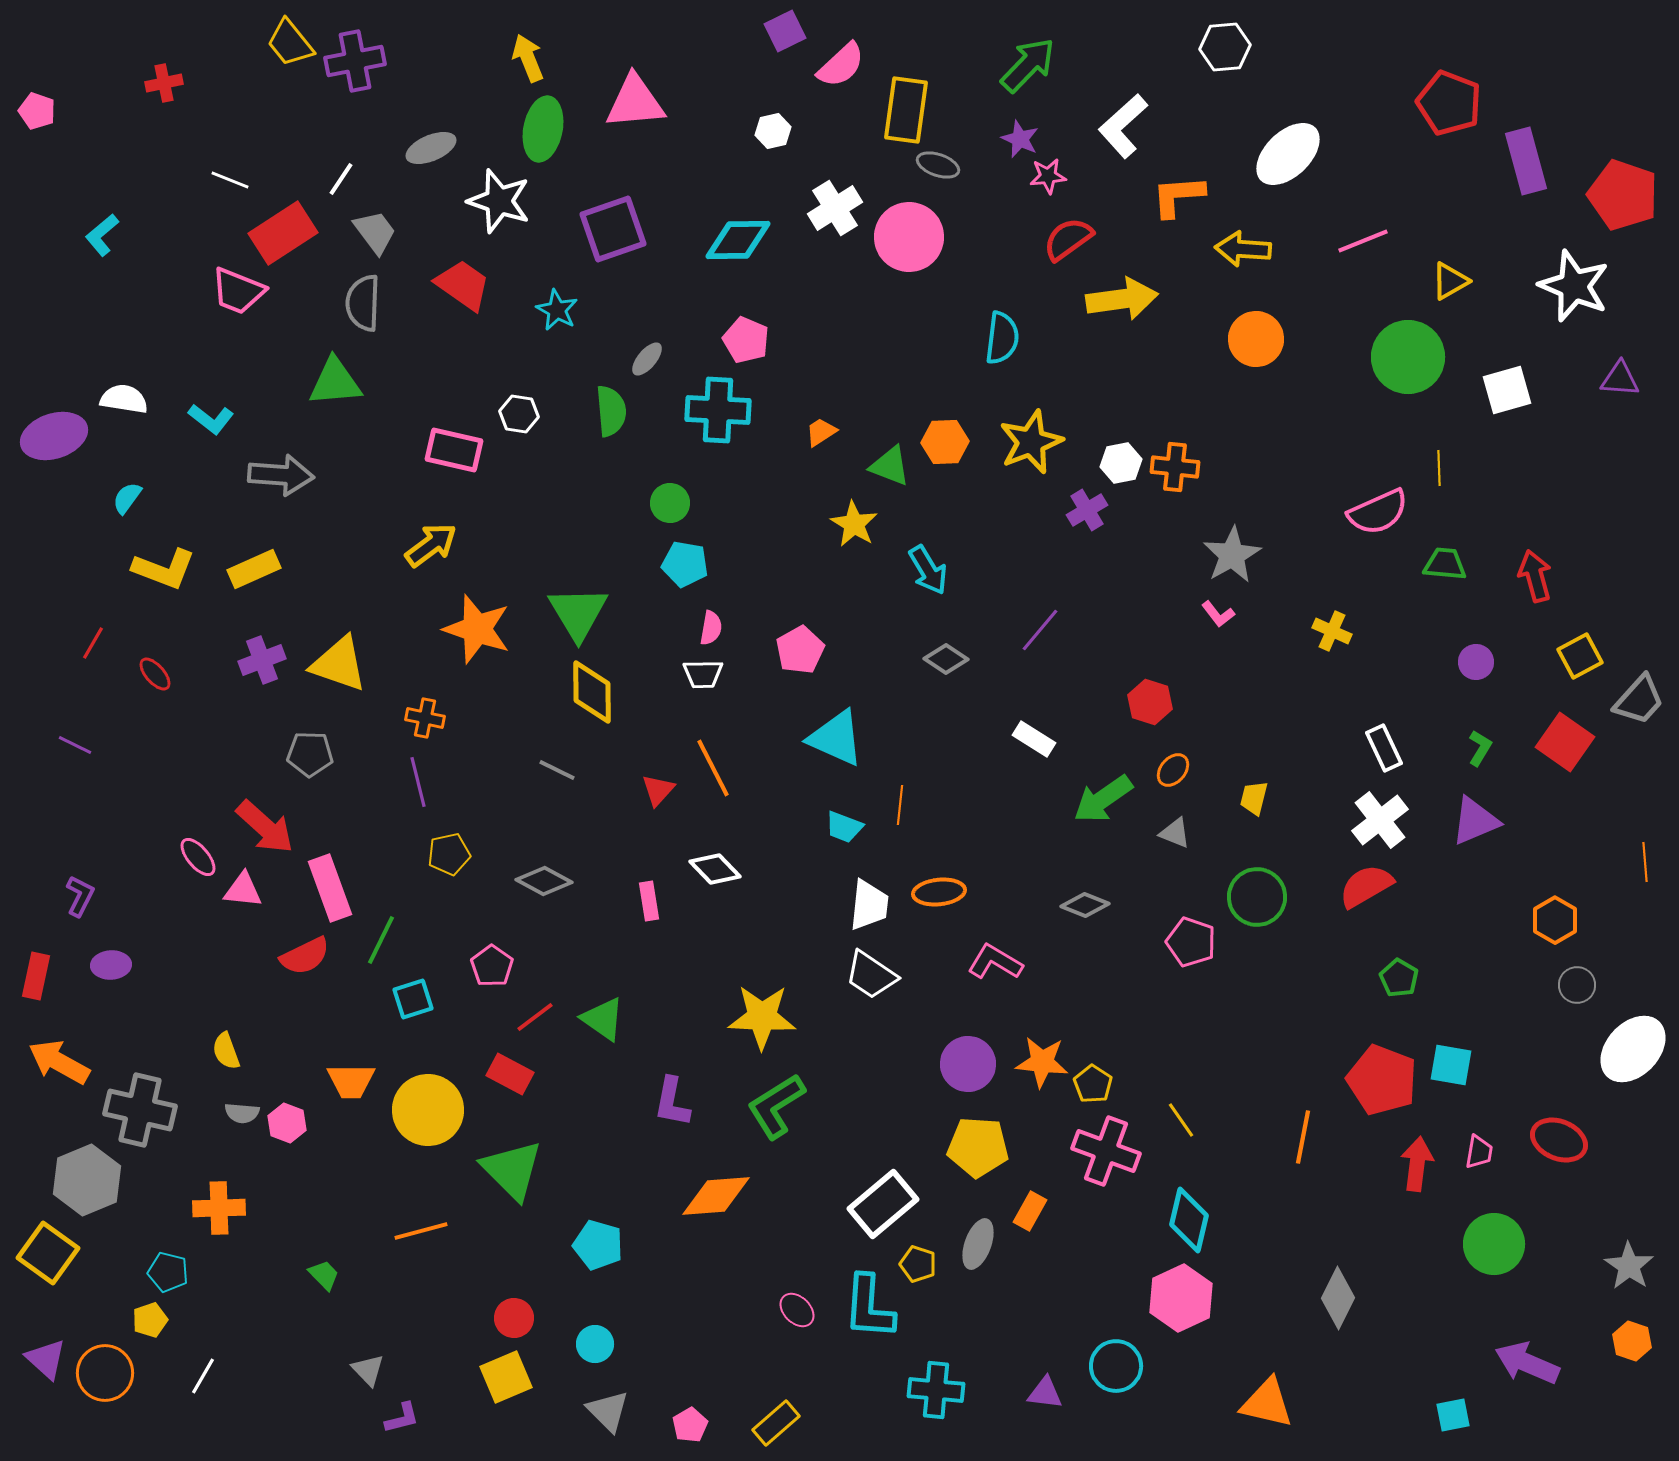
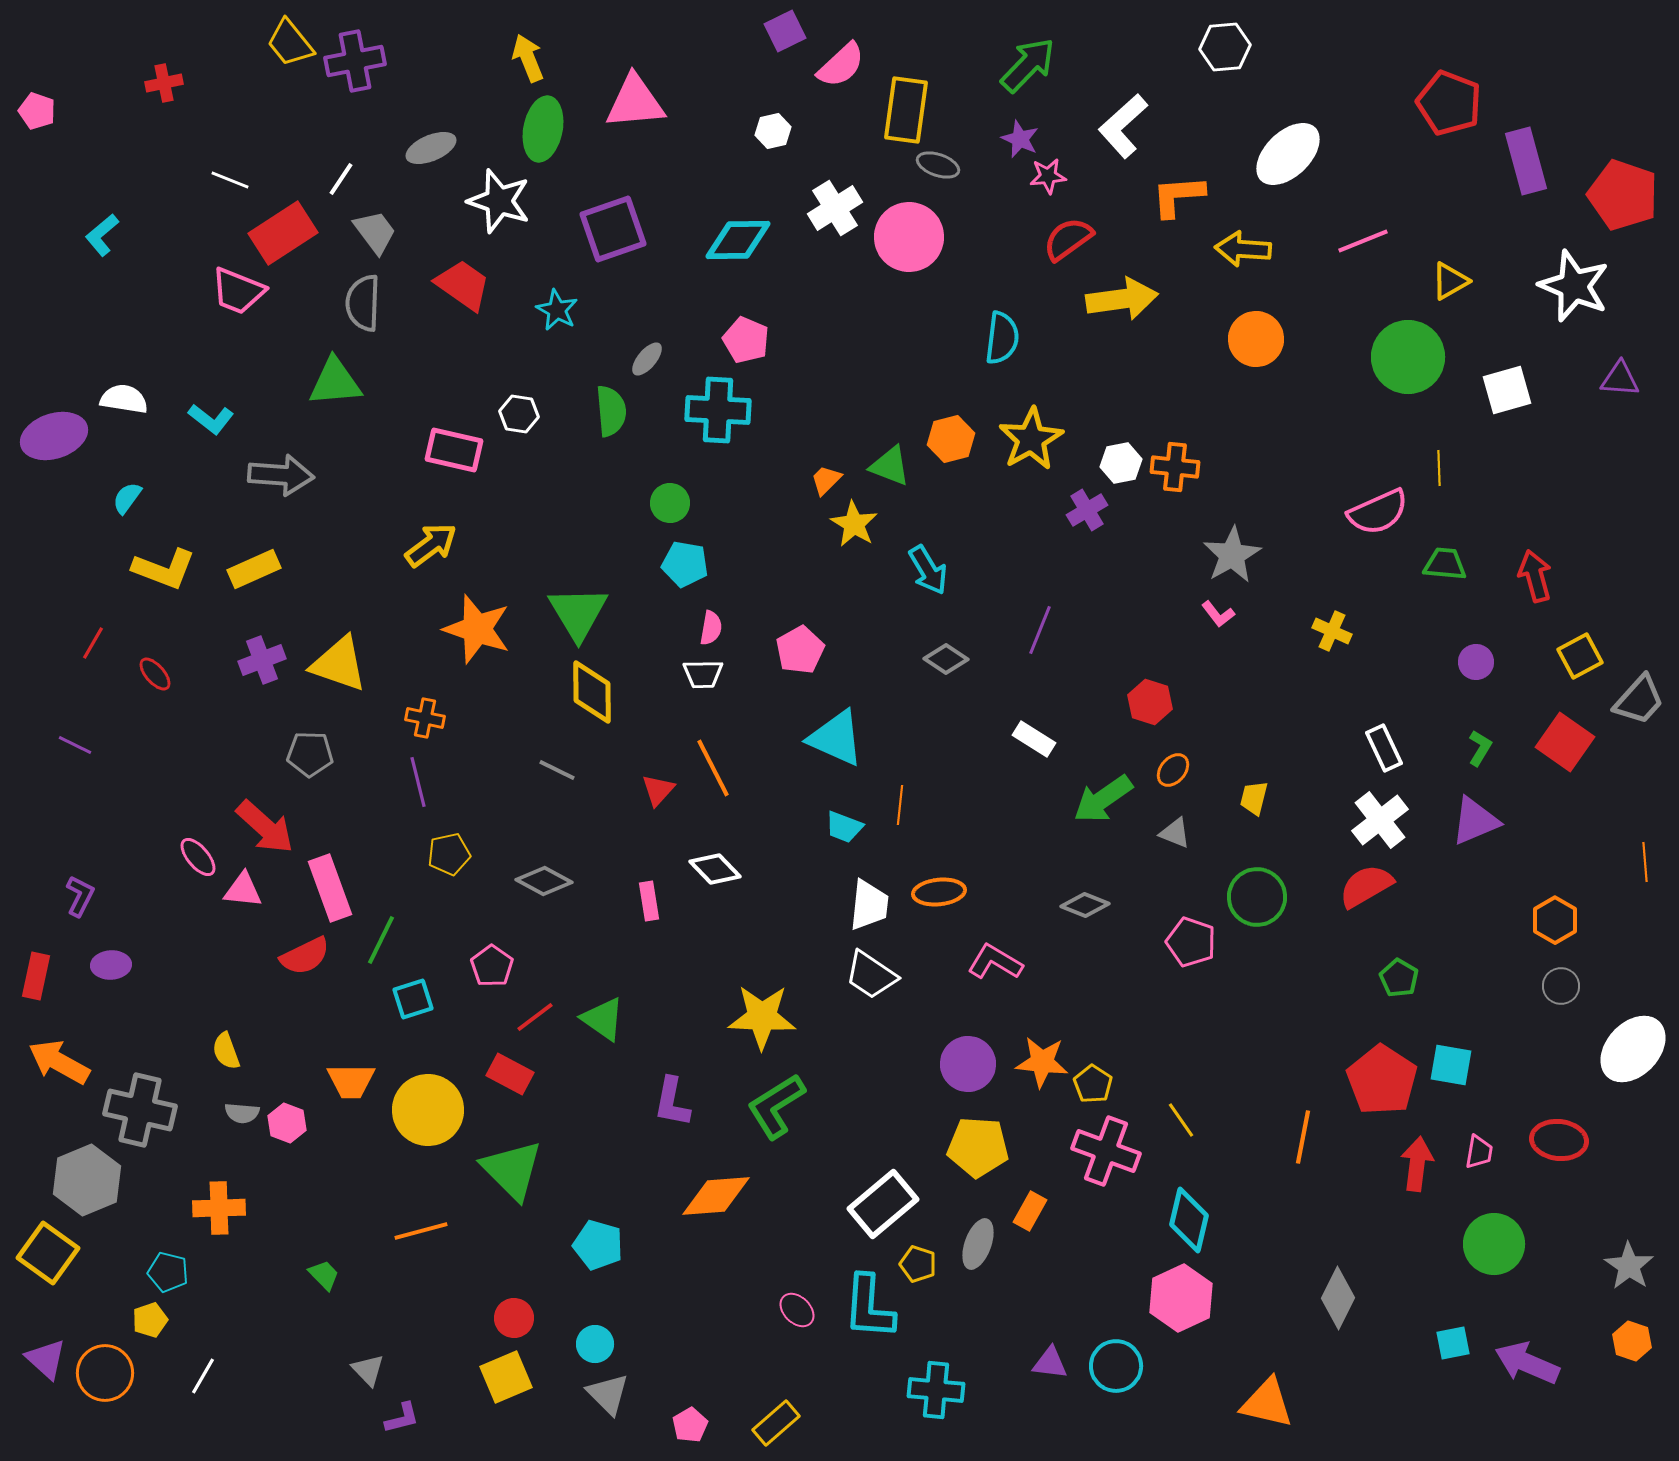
orange trapezoid at (821, 432): moved 5 px right, 48 px down; rotated 12 degrees counterclockwise
orange hexagon at (945, 442): moved 6 px right, 3 px up; rotated 12 degrees counterclockwise
yellow star at (1031, 442): moved 3 px up; rotated 8 degrees counterclockwise
purple line at (1040, 630): rotated 18 degrees counterclockwise
gray circle at (1577, 985): moved 16 px left, 1 px down
red pentagon at (1382, 1080): rotated 12 degrees clockwise
red ellipse at (1559, 1140): rotated 16 degrees counterclockwise
purple triangle at (1045, 1393): moved 5 px right, 30 px up
gray triangle at (608, 1411): moved 17 px up
cyan square at (1453, 1415): moved 72 px up
